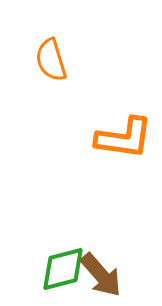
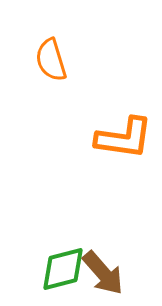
brown arrow: moved 2 px right, 2 px up
